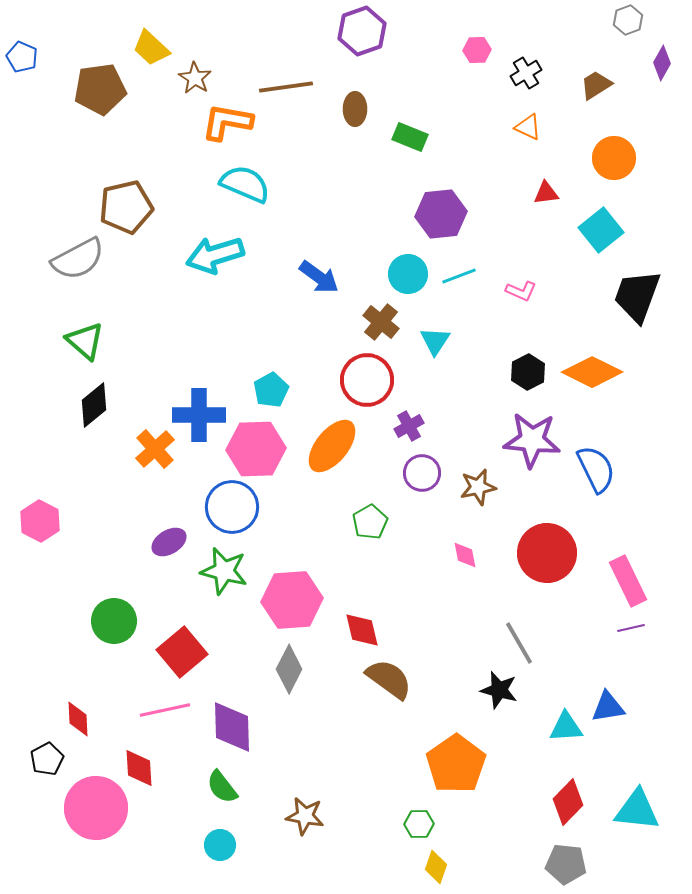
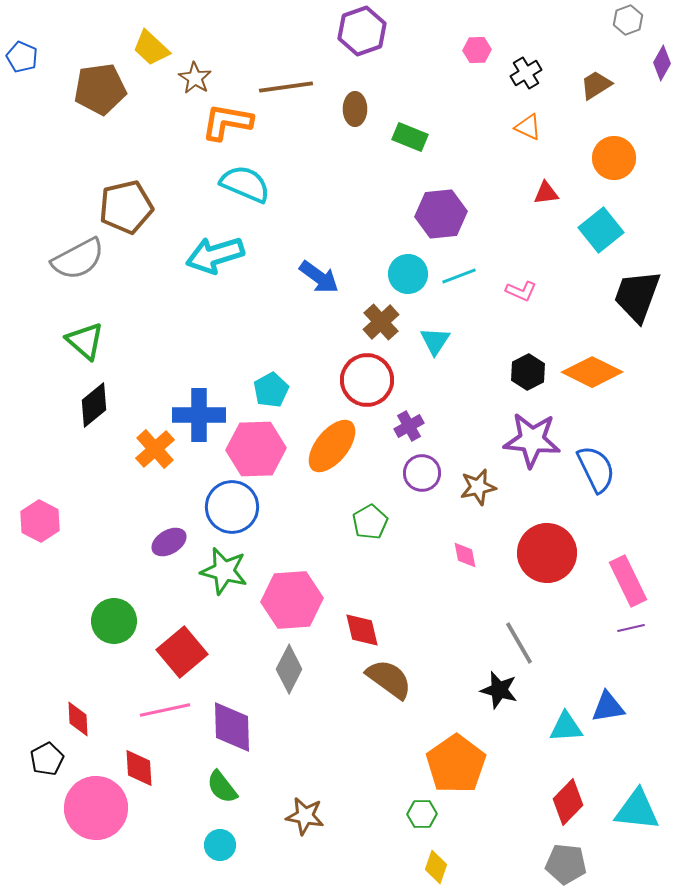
brown cross at (381, 322): rotated 9 degrees clockwise
green hexagon at (419, 824): moved 3 px right, 10 px up
